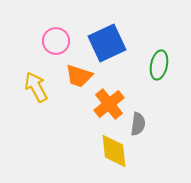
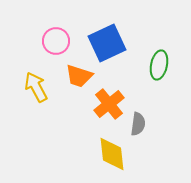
yellow diamond: moved 2 px left, 3 px down
